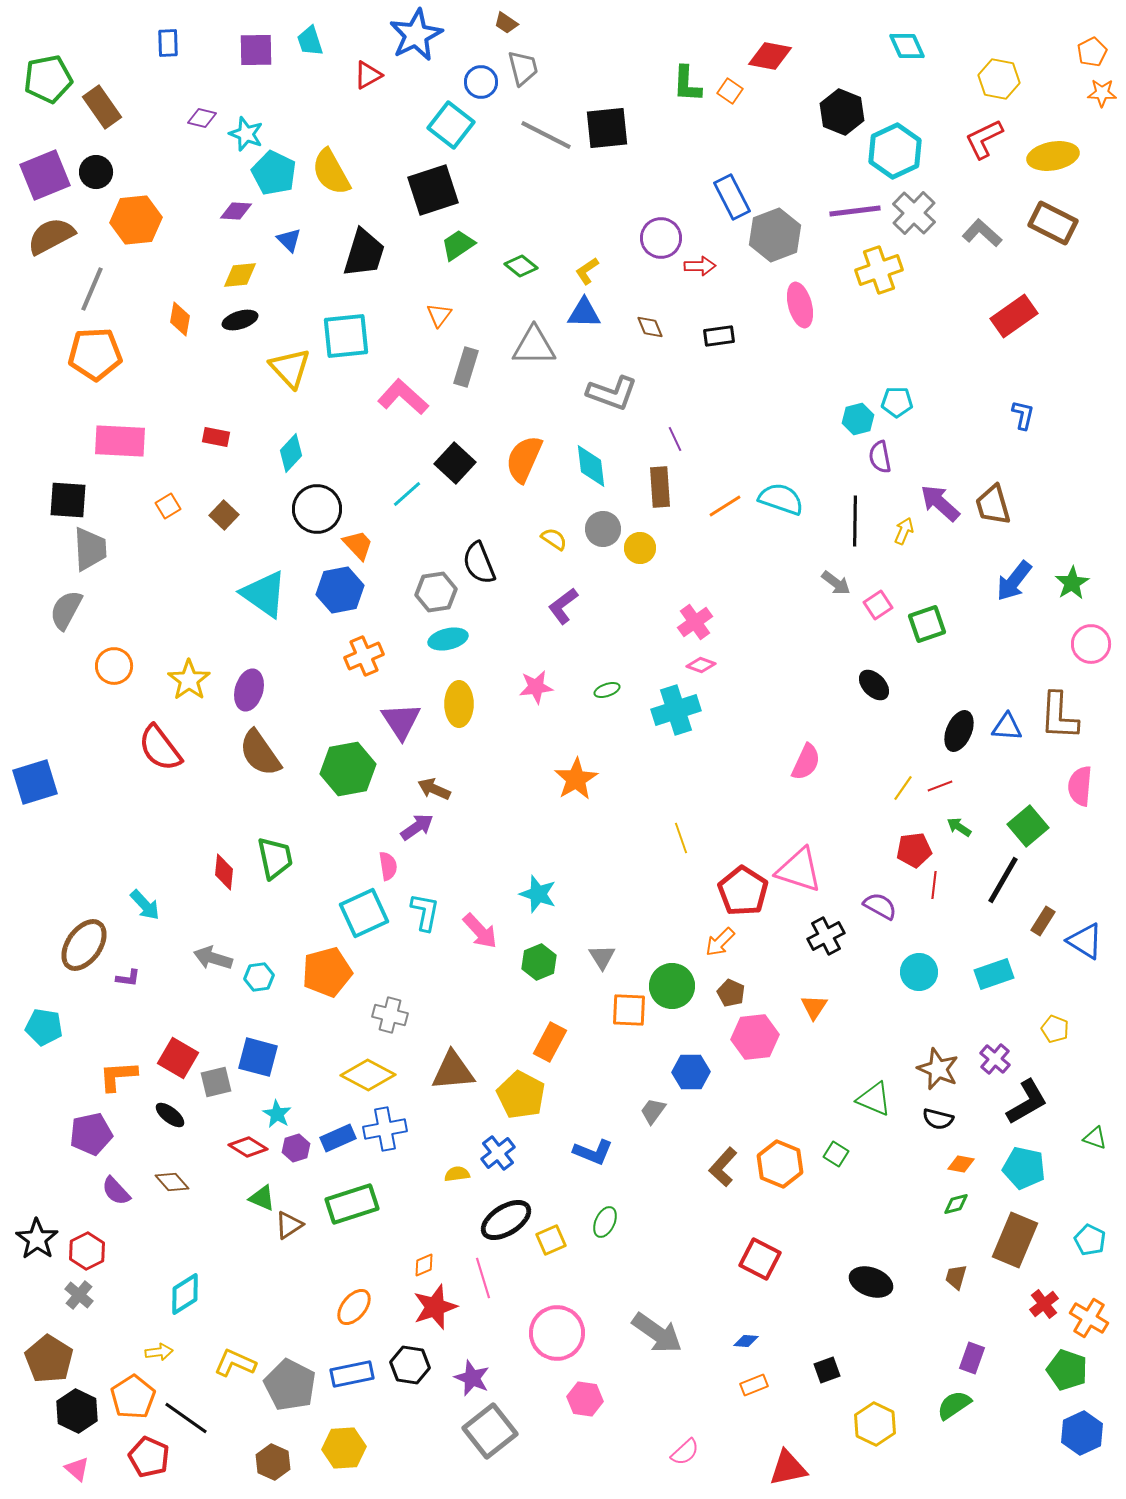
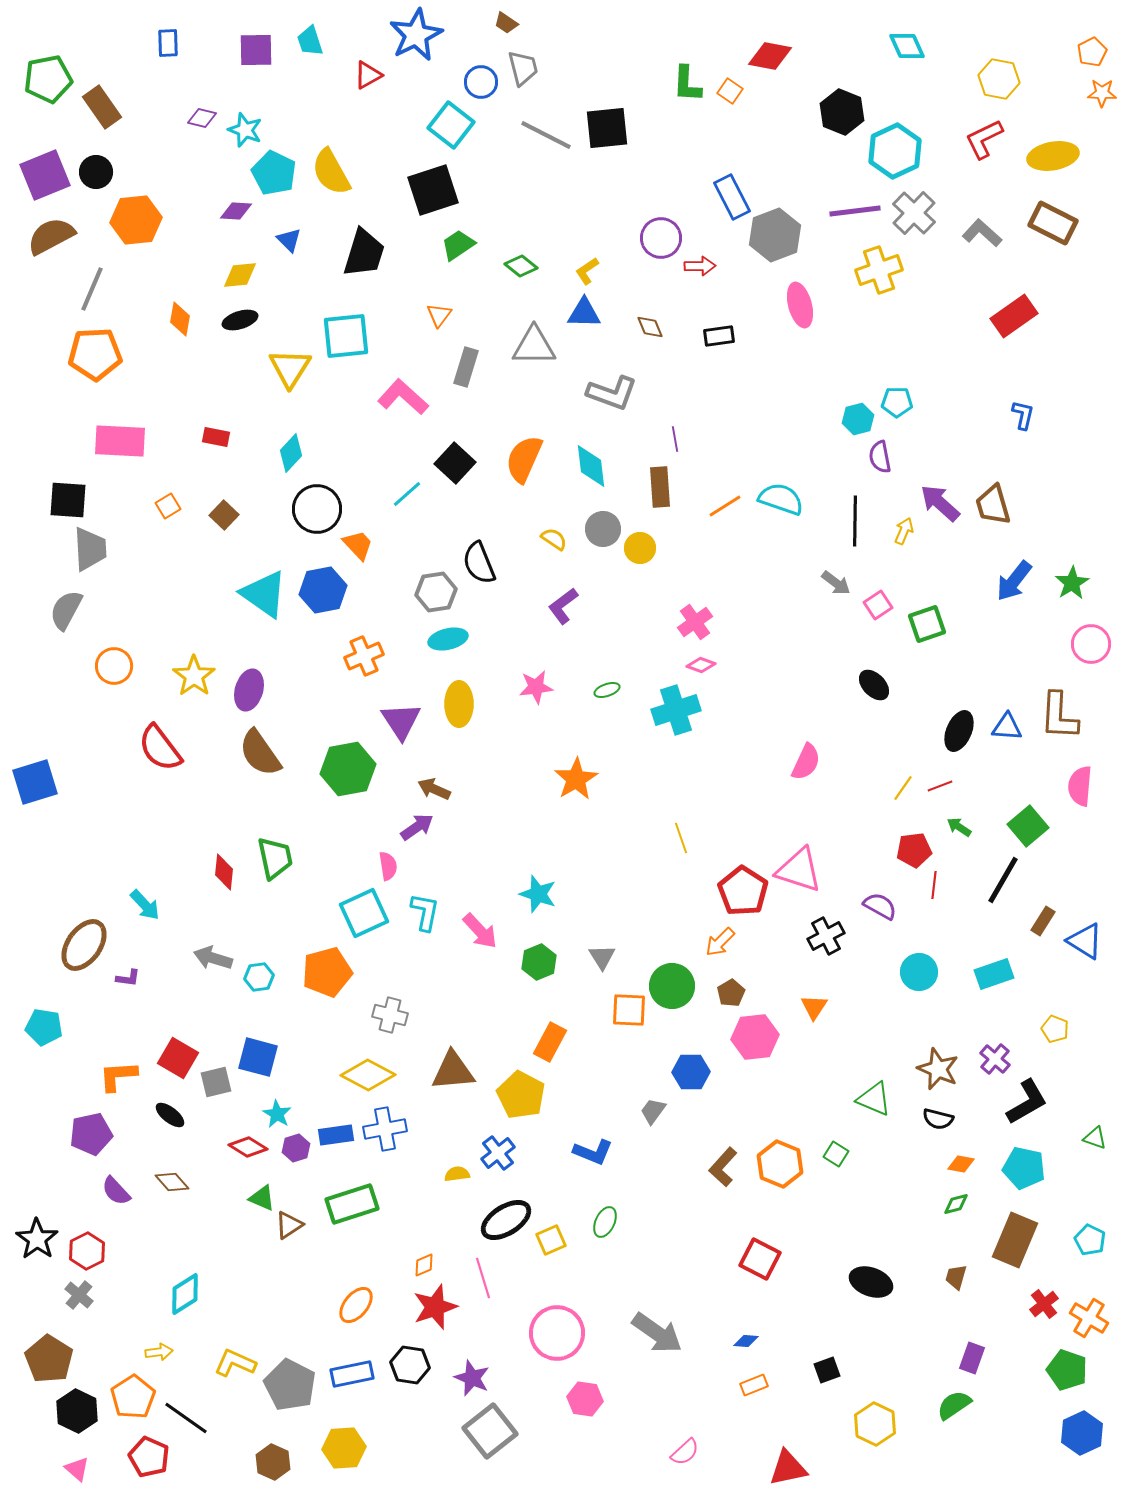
cyan star at (246, 134): moved 1 px left, 4 px up
yellow triangle at (290, 368): rotated 15 degrees clockwise
purple line at (675, 439): rotated 15 degrees clockwise
blue hexagon at (340, 590): moved 17 px left
yellow star at (189, 680): moved 5 px right, 4 px up
brown pentagon at (731, 993): rotated 16 degrees clockwise
blue rectangle at (338, 1138): moved 2 px left, 3 px up; rotated 16 degrees clockwise
orange ellipse at (354, 1307): moved 2 px right, 2 px up
